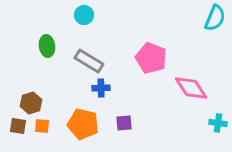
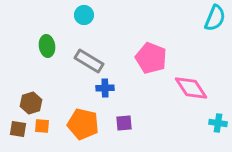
blue cross: moved 4 px right
brown square: moved 3 px down
